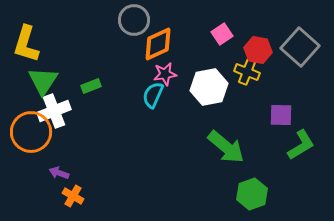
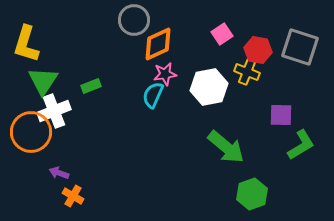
gray square: rotated 24 degrees counterclockwise
